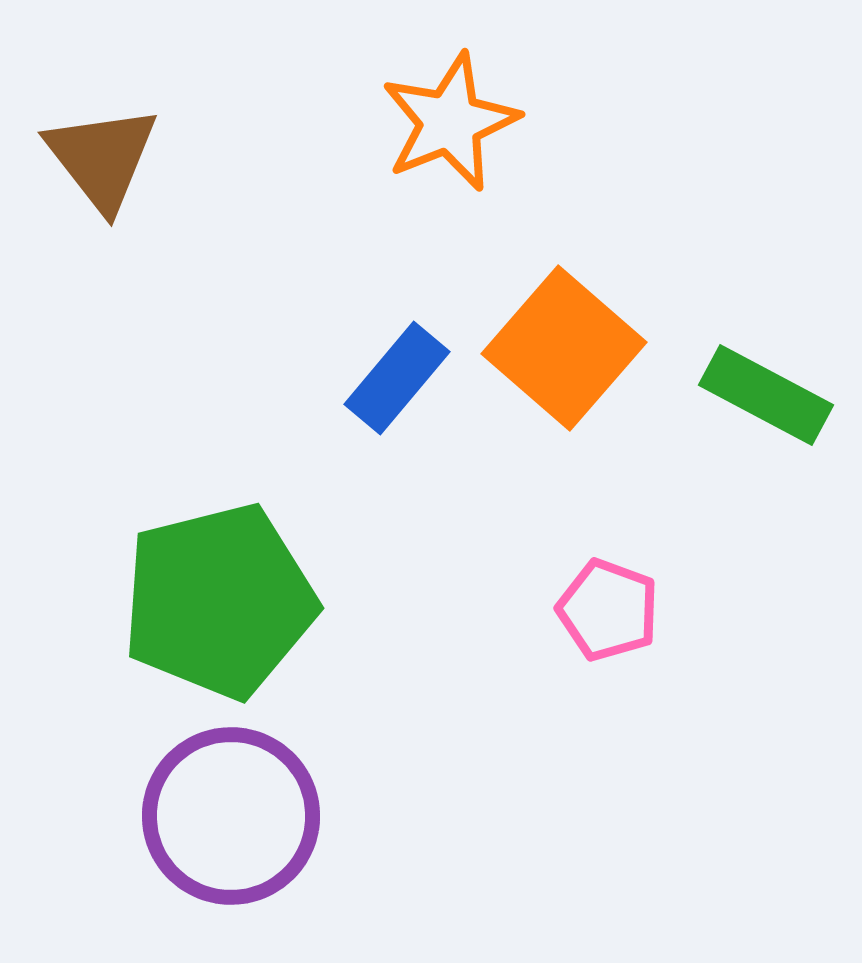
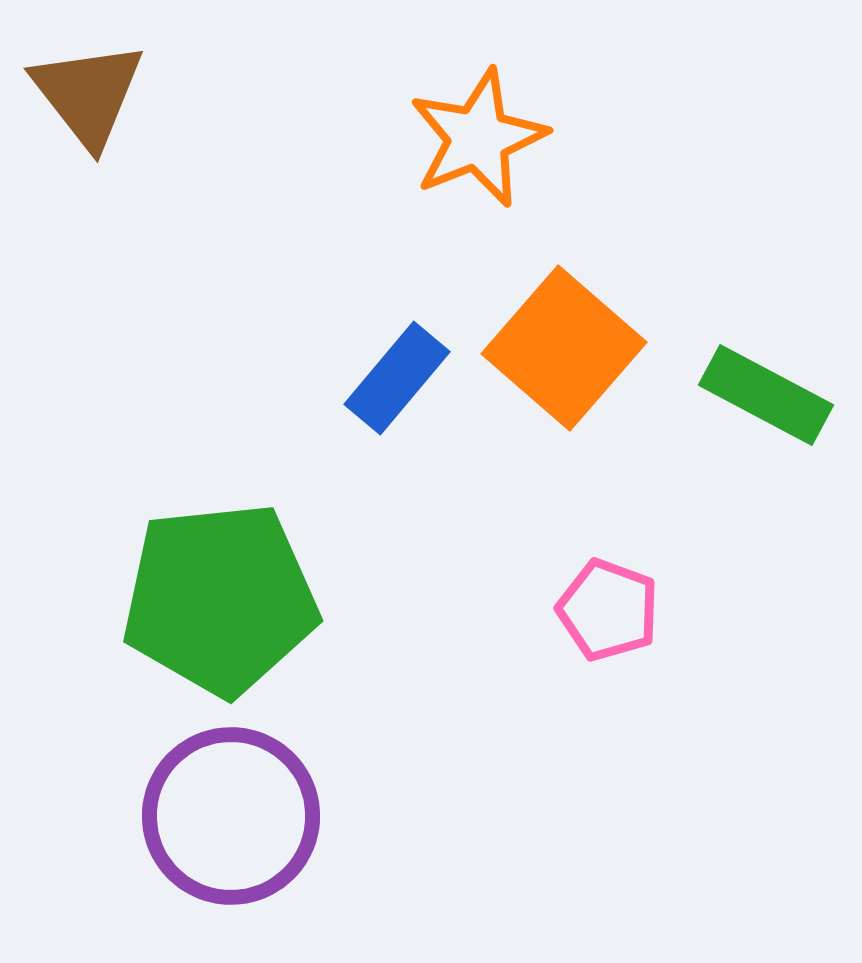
orange star: moved 28 px right, 16 px down
brown triangle: moved 14 px left, 64 px up
green pentagon: moved 1 px right, 2 px up; rotated 8 degrees clockwise
